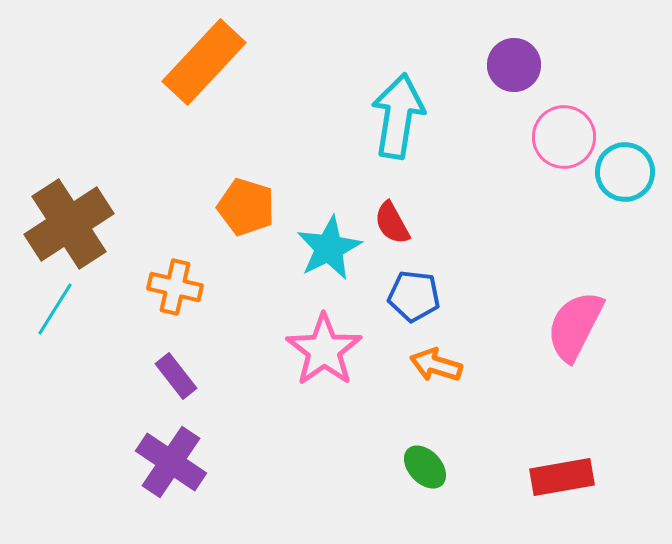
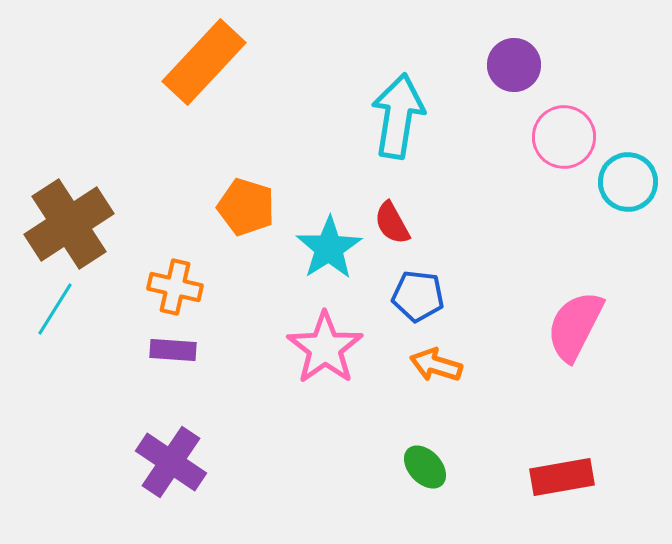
cyan circle: moved 3 px right, 10 px down
cyan star: rotated 6 degrees counterclockwise
blue pentagon: moved 4 px right
pink star: moved 1 px right, 2 px up
purple rectangle: moved 3 px left, 26 px up; rotated 48 degrees counterclockwise
